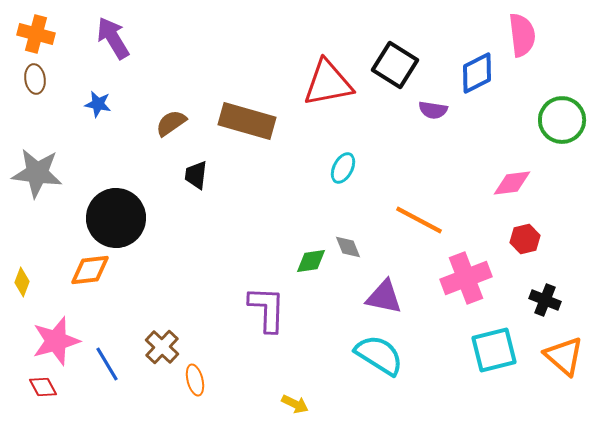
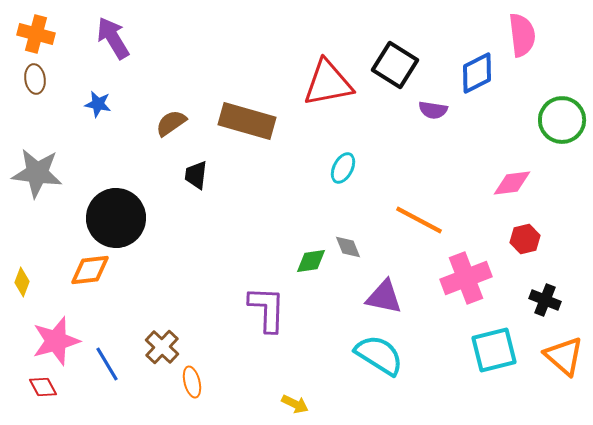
orange ellipse: moved 3 px left, 2 px down
